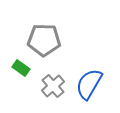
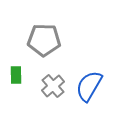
green rectangle: moved 5 px left, 7 px down; rotated 54 degrees clockwise
blue semicircle: moved 2 px down
